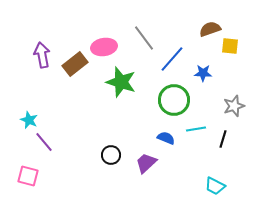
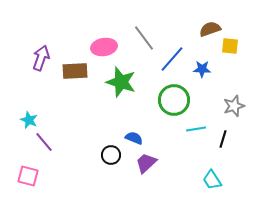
purple arrow: moved 1 px left, 3 px down; rotated 30 degrees clockwise
brown rectangle: moved 7 px down; rotated 35 degrees clockwise
blue star: moved 1 px left, 4 px up
blue semicircle: moved 32 px left
cyan trapezoid: moved 3 px left, 6 px up; rotated 30 degrees clockwise
